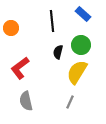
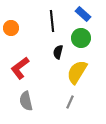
green circle: moved 7 px up
